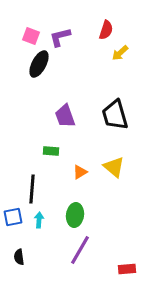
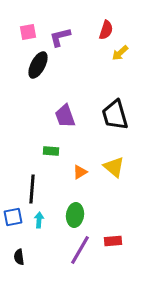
pink square: moved 3 px left, 4 px up; rotated 30 degrees counterclockwise
black ellipse: moved 1 px left, 1 px down
red rectangle: moved 14 px left, 28 px up
